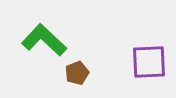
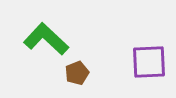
green L-shape: moved 2 px right, 1 px up
